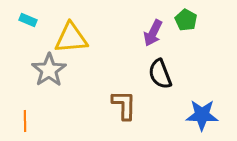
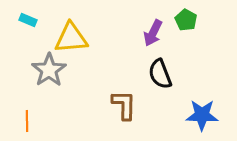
orange line: moved 2 px right
